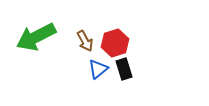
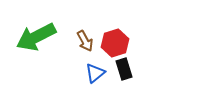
blue triangle: moved 3 px left, 4 px down
